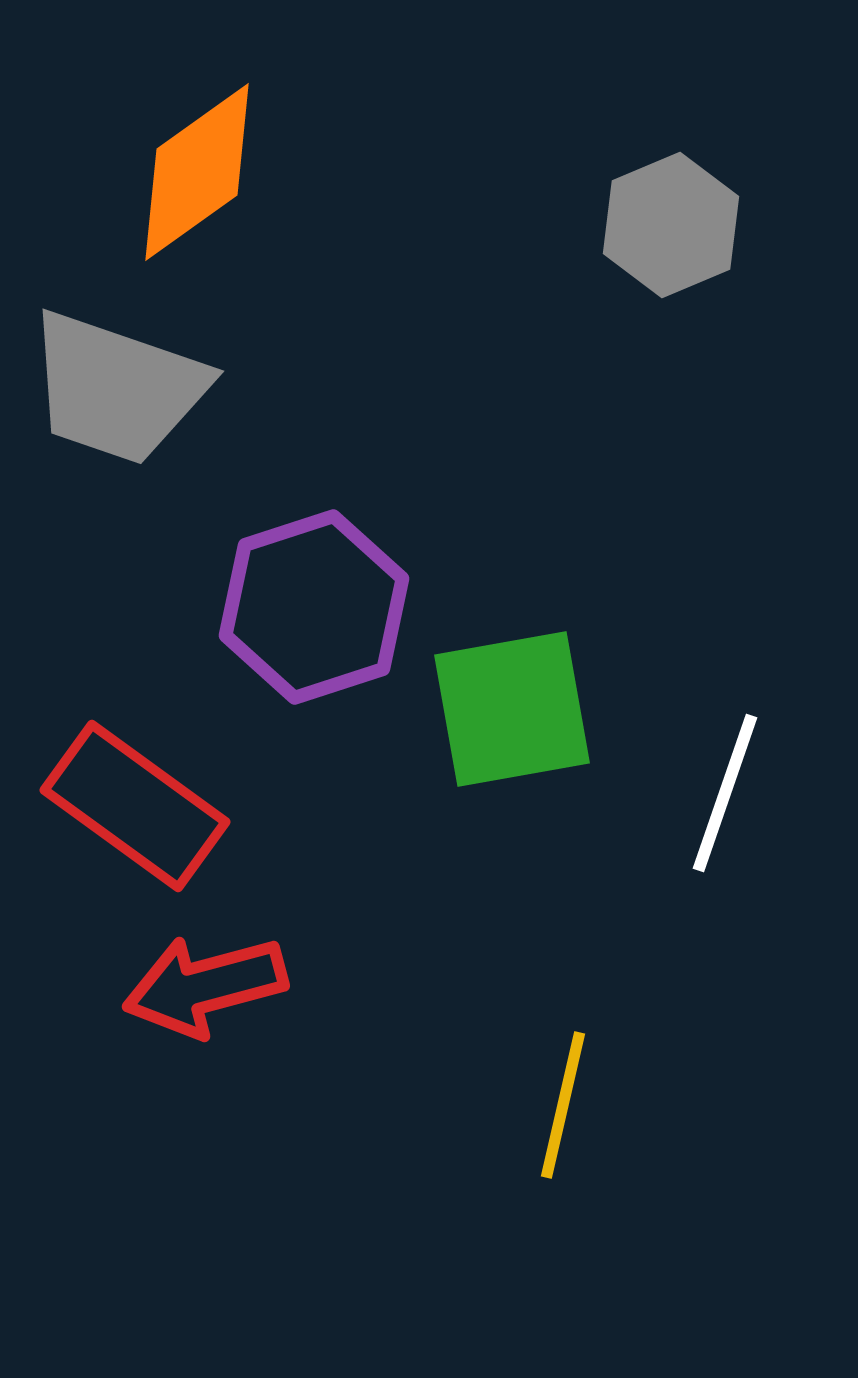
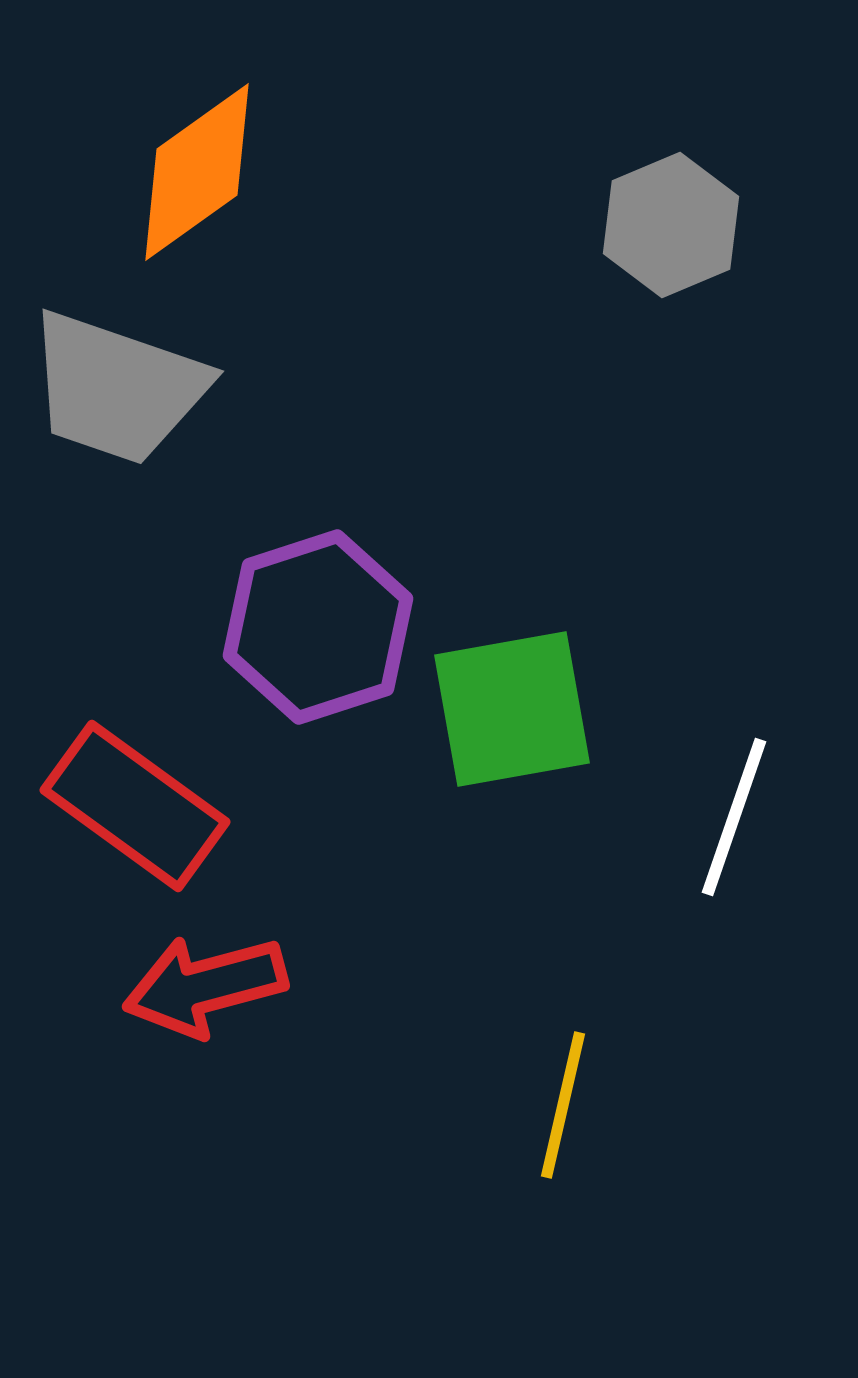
purple hexagon: moved 4 px right, 20 px down
white line: moved 9 px right, 24 px down
